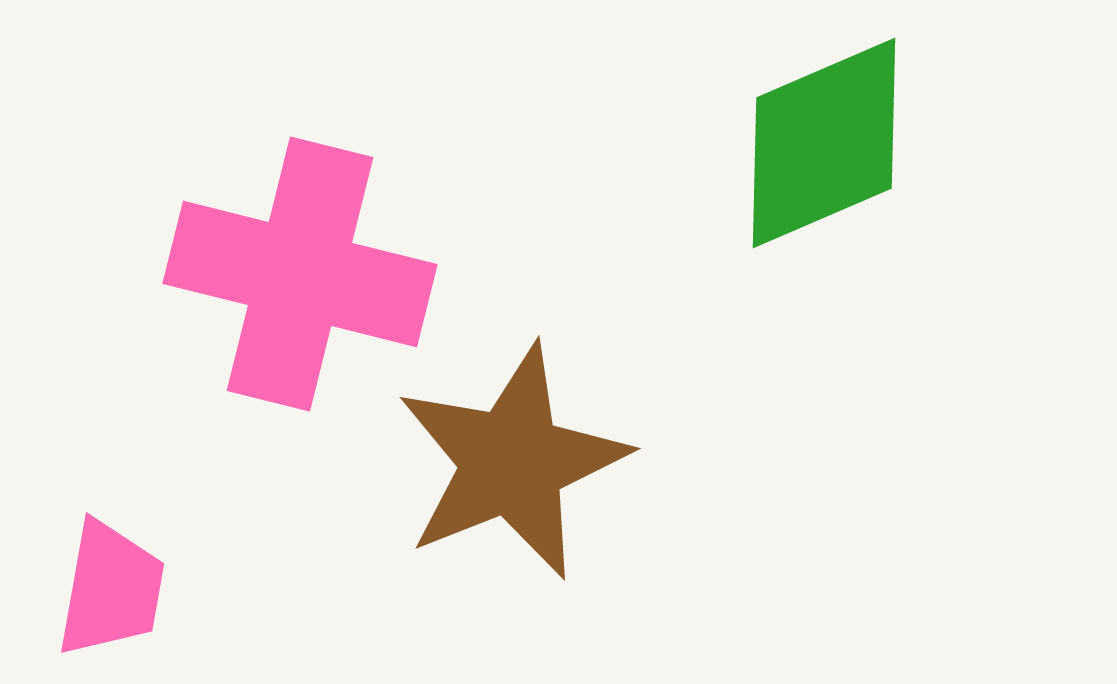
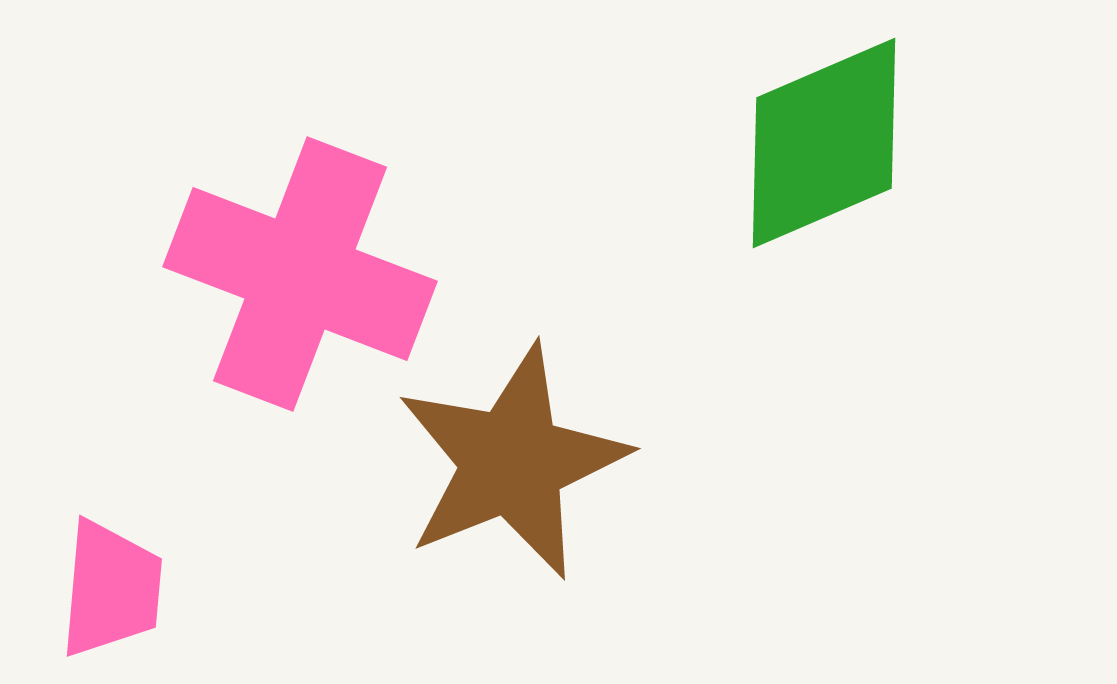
pink cross: rotated 7 degrees clockwise
pink trapezoid: rotated 5 degrees counterclockwise
